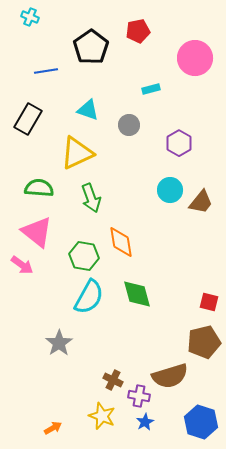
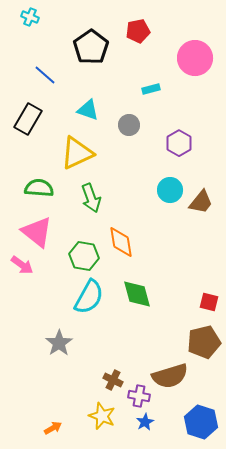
blue line: moved 1 px left, 4 px down; rotated 50 degrees clockwise
